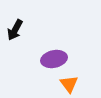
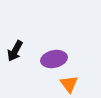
black arrow: moved 21 px down
